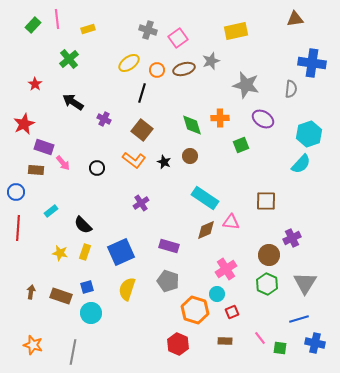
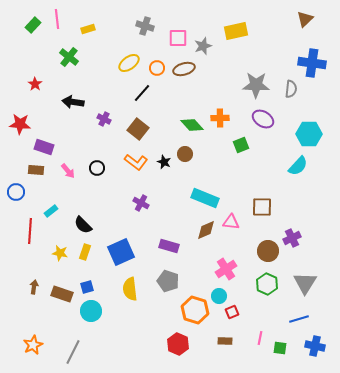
brown triangle at (295, 19): moved 10 px right; rotated 36 degrees counterclockwise
gray cross at (148, 30): moved 3 px left, 4 px up
pink square at (178, 38): rotated 36 degrees clockwise
green cross at (69, 59): moved 2 px up; rotated 12 degrees counterclockwise
gray star at (211, 61): moved 8 px left, 15 px up
orange circle at (157, 70): moved 2 px up
gray star at (246, 85): moved 10 px right; rotated 12 degrees counterclockwise
black line at (142, 93): rotated 24 degrees clockwise
black arrow at (73, 102): rotated 25 degrees counterclockwise
red star at (24, 124): moved 4 px left; rotated 30 degrees clockwise
green diamond at (192, 125): rotated 25 degrees counterclockwise
brown square at (142, 130): moved 4 px left, 1 px up
cyan hexagon at (309, 134): rotated 20 degrees clockwise
brown circle at (190, 156): moved 5 px left, 2 px up
orange L-shape at (134, 160): moved 2 px right, 2 px down
pink arrow at (63, 163): moved 5 px right, 8 px down
cyan semicircle at (301, 164): moved 3 px left, 2 px down
cyan rectangle at (205, 198): rotated 12 degrees counterclockwise
brown square at (266, 201): moved 4 px left, 6 px down
purple cross at (141, 203): rotated 28 degrees counterclockwise
red line at (18, 228): moved 12 px right, 3 px down
brown circle at (269, 255): moved 1 px left, 4 px up
yellow semicircle at (127, 289): moved 3 px right; rotated 25 degrees counterclockwise
brown arrow at (31, 292): moved 3 px right, 5 px up
cyan circle at (217, 294): moved 2 px right, 2 px down
brown rectangle at (61, 296): moved 1 px right, 2 px up
cyan circle at (91, 313): moved 2 px up
pink line at (260, 338): rotated 48 degrees clockwise
blue cross at (315, 343): moved 3 px down
orange star at (33, 345): rotated 30 degrees clockwise
gray line at (73, 352): rotated 15 degrees clockwise
